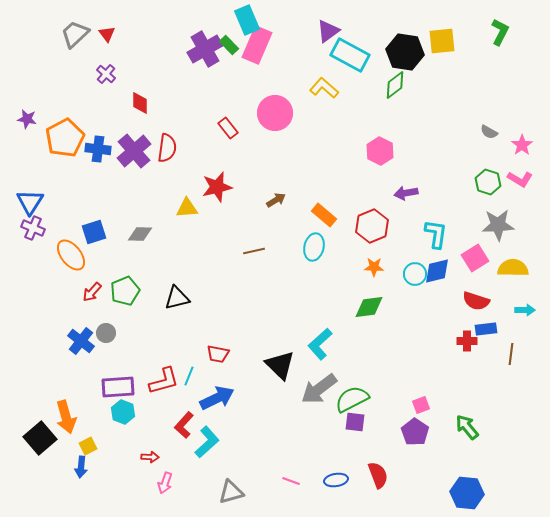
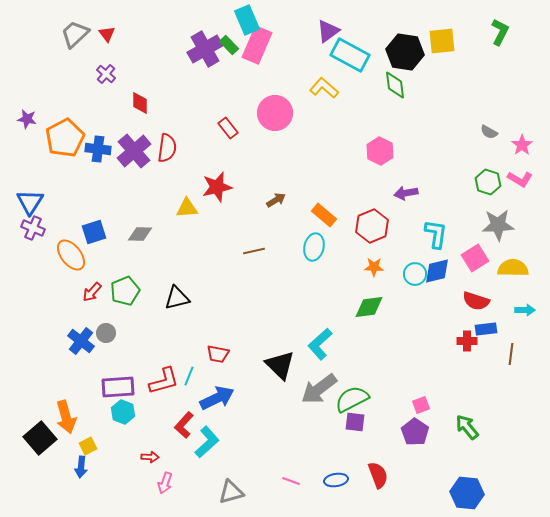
green diamond at (395, 85): rotated 60 degrees counterclockwise
